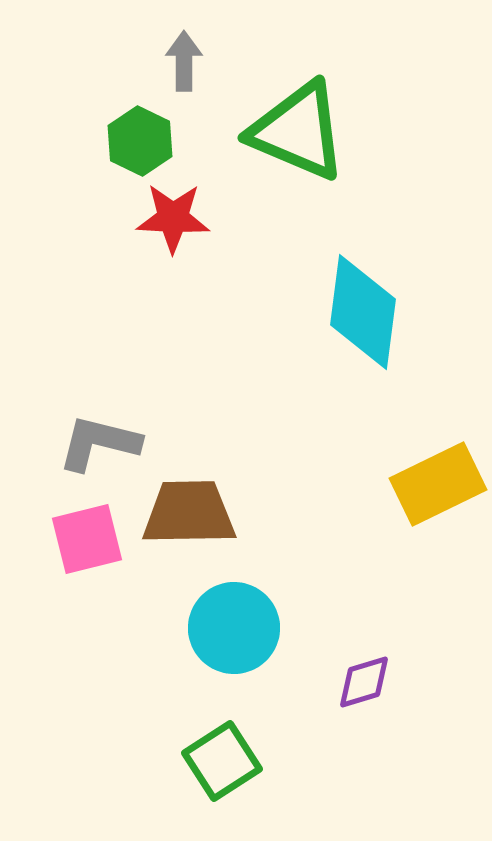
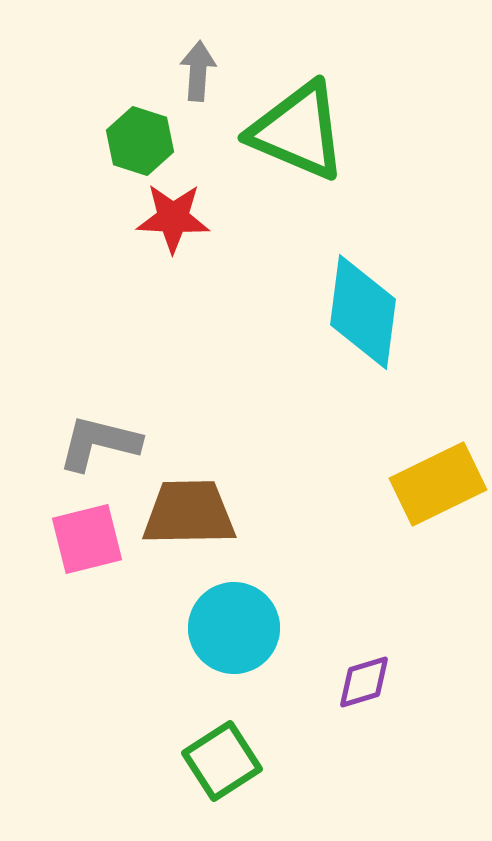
gray arrow: moved 14 px right, 10 px down; rotated 4 degrees clockwise
green hexagon: rotated 8 degrees counterclockwise
